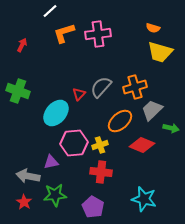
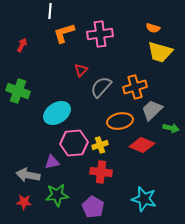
white line: rotated 42 degrees counterclockwise
pink cross: moved 2 px right
red triangle: moved 2 px right, 24 px up
cyan ellipse: moved 1 px right; rotated 16 degrees clockwise
orange ellipse: rotated 30 degrees clockwise
purple triangle: moved 1 px right
gray arrow: moved 1 px up
green star: moved 2 px right
red star: rotated 28 degrees counterclockwise
